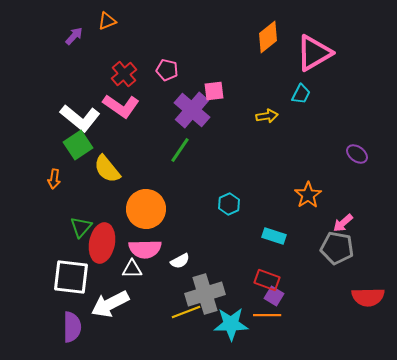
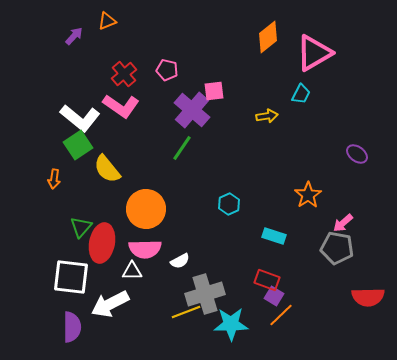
green line: moved 2 px right, 2 px up
white triangle: moved 2 px down
orange line: moved 14 px right; rotated 44 degrees counterclockwise
